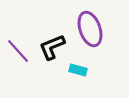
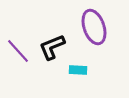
purple ellipse: moved 4 px right, 2 px up
cyan rectangle: rotated 12 degrees counterclockwise
